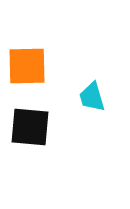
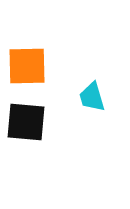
black square: moved 4 px left, 5 px up
